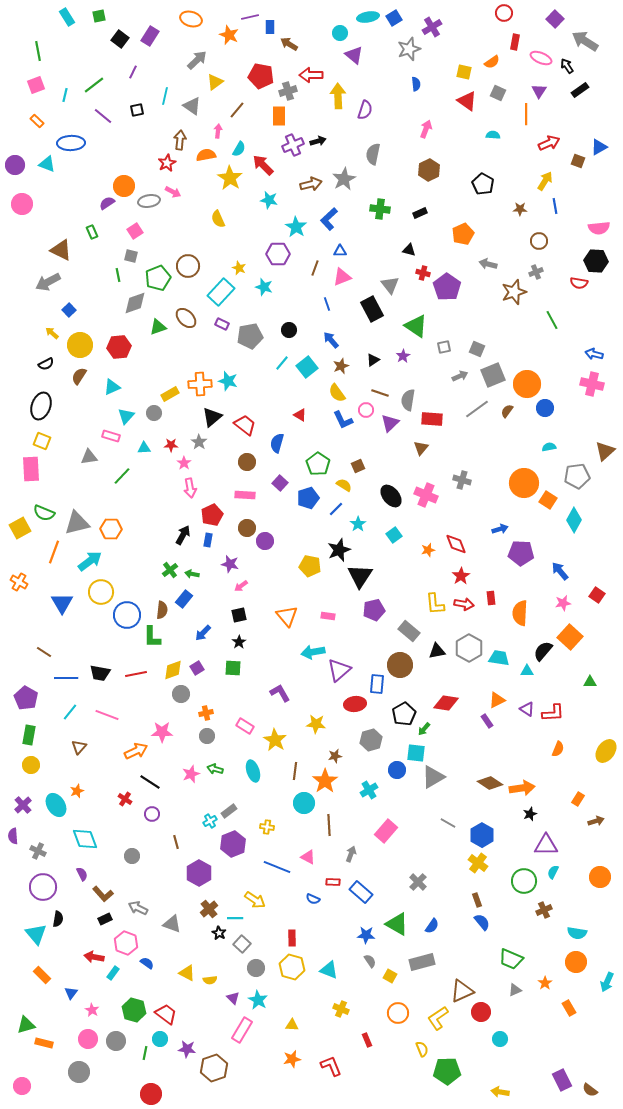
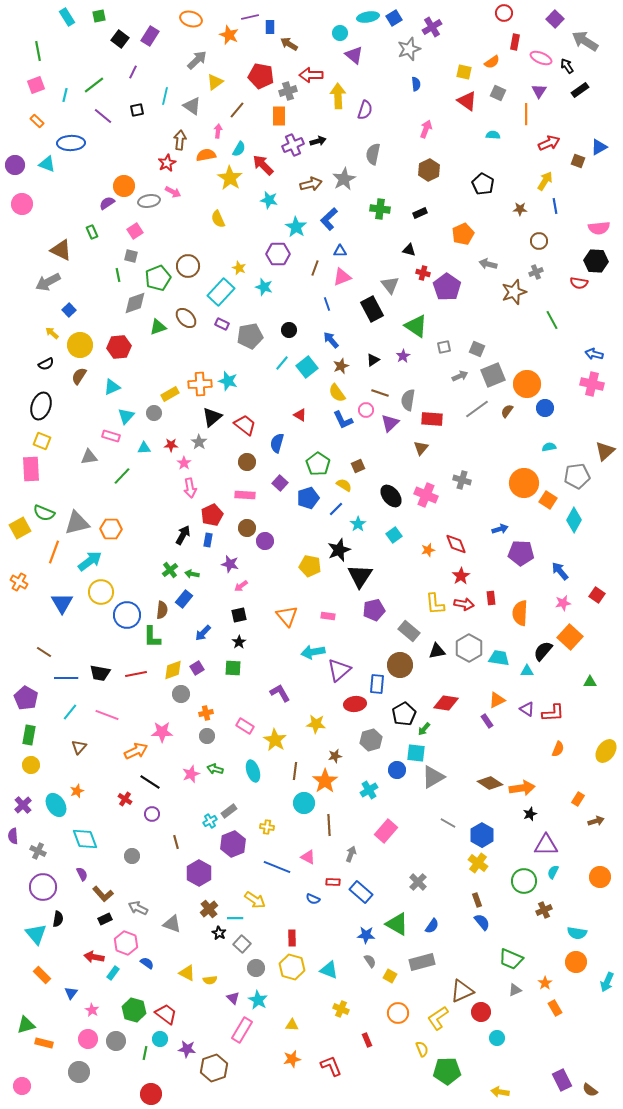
orange rectangle at (569, 1008): moved 14 px left
cyan circle at (500, 1039): moved 3 px left, 1 px up
